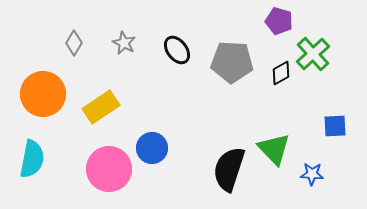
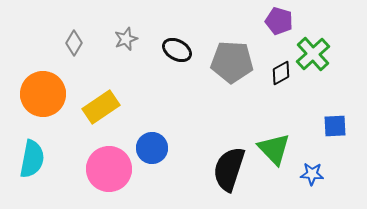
gray star: moved 2 px right, 4 px up; rotated 25 degrees clockwise
black ellipse: rotated 24 degrees counterclockwise
